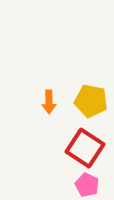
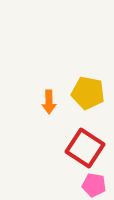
yellow pentagon: moved 3 px left, 8 px up
pink pentagon: moved 7 px right; rotated 15 degrees counterclockwise
